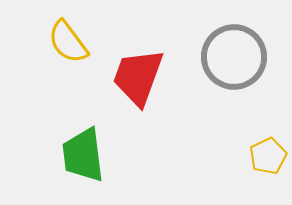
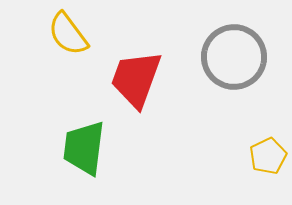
yellow semicircle: moved 8 px up
red trapezoid: moved 2 px left, 2 px down
green trapezoid: moved 1 px right, 7 px up; rotated 14 degrees clockwise
